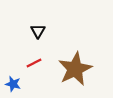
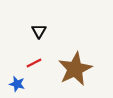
black triangle: moved 1 px right
blue star: moved 4 px right
